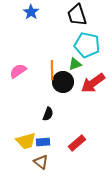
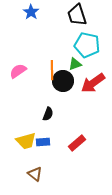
black circle: moved 1 px up
brown triangle: moved 6 px left, 12 px down
